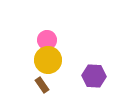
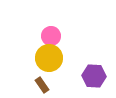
pink circle: moved 4 px right, 4 px up
yellow circle: moved 1 px right, 2 px up
